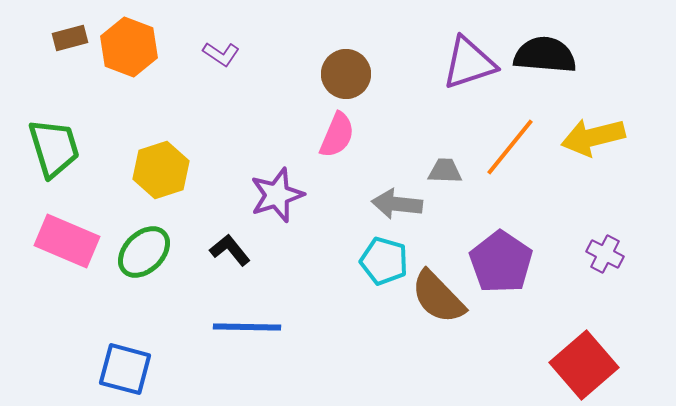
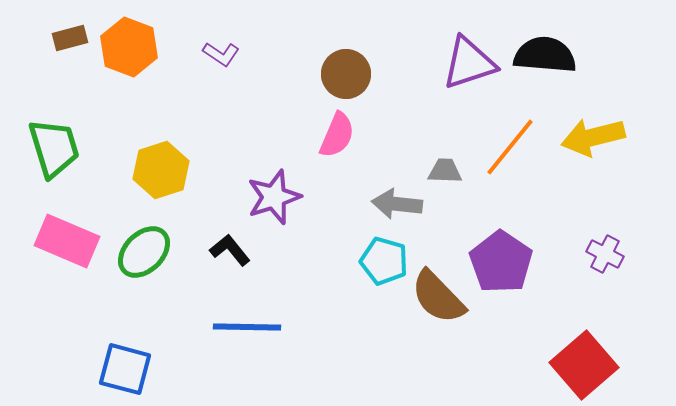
purple star: moved 3 px left, 2 px down
